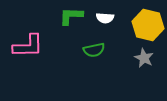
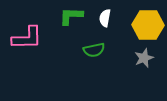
white semicircle: rotated 96 degrees clockwise
yellow hexagon: rotated 12 degrees counterclockwise
pink L-shape: moved 1 px left, 8 px up
gray star: rotated 24 degrees clockwise
